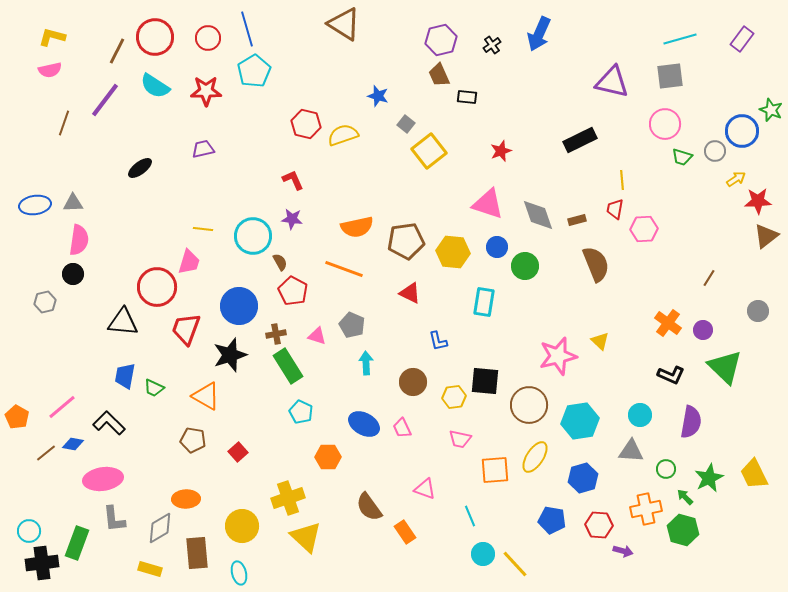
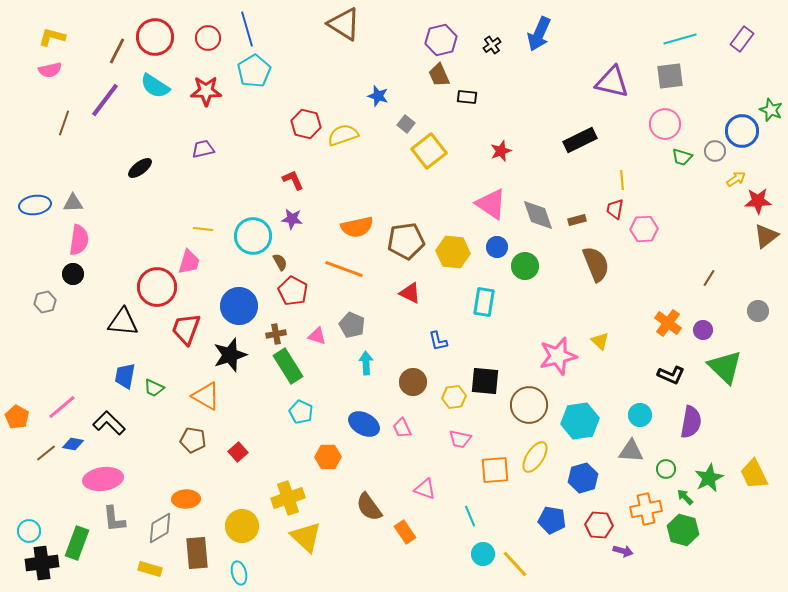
pink triangle at (488, 204): moved 3 px right; rotated 16 degrees clockwise
